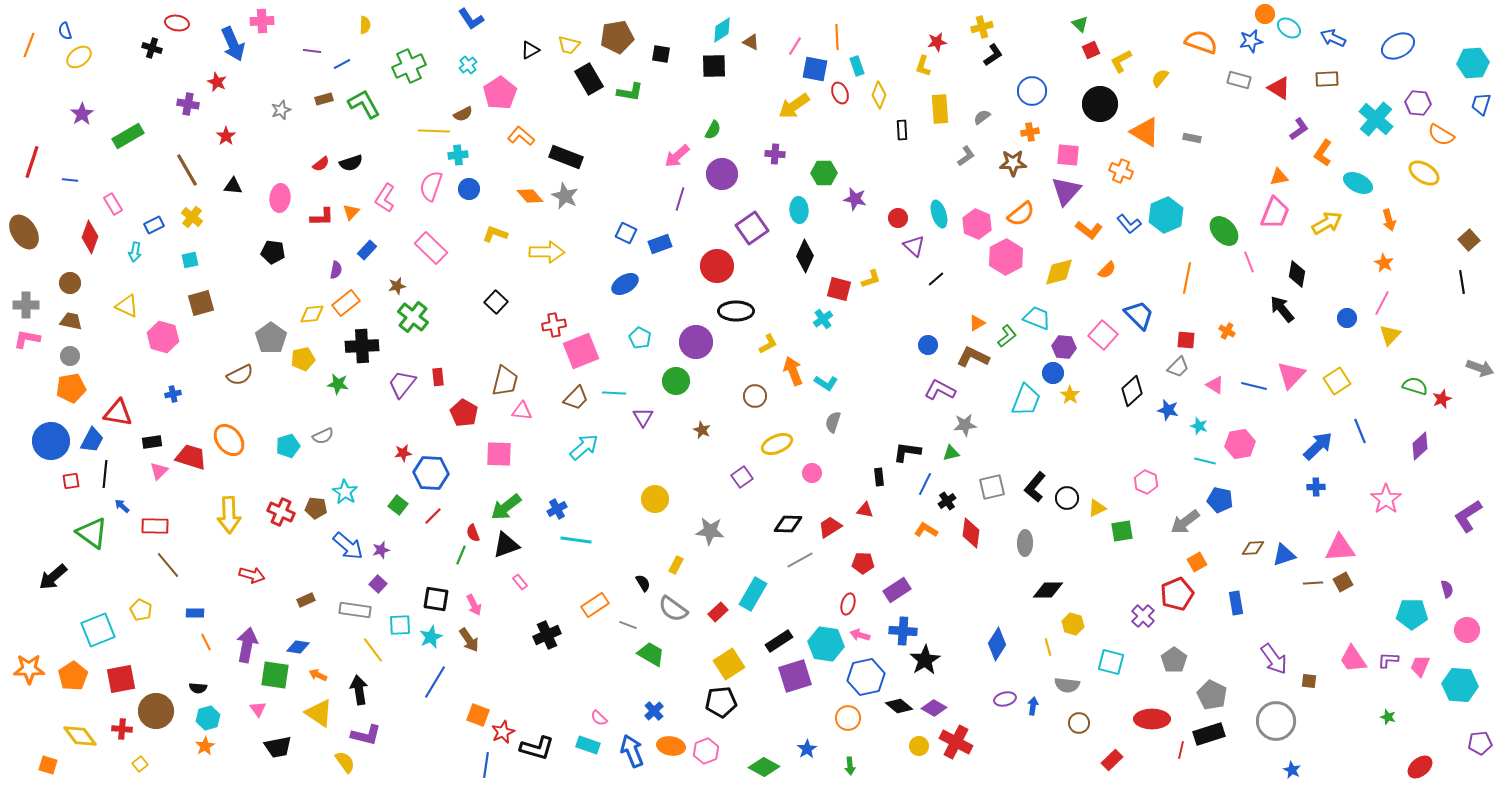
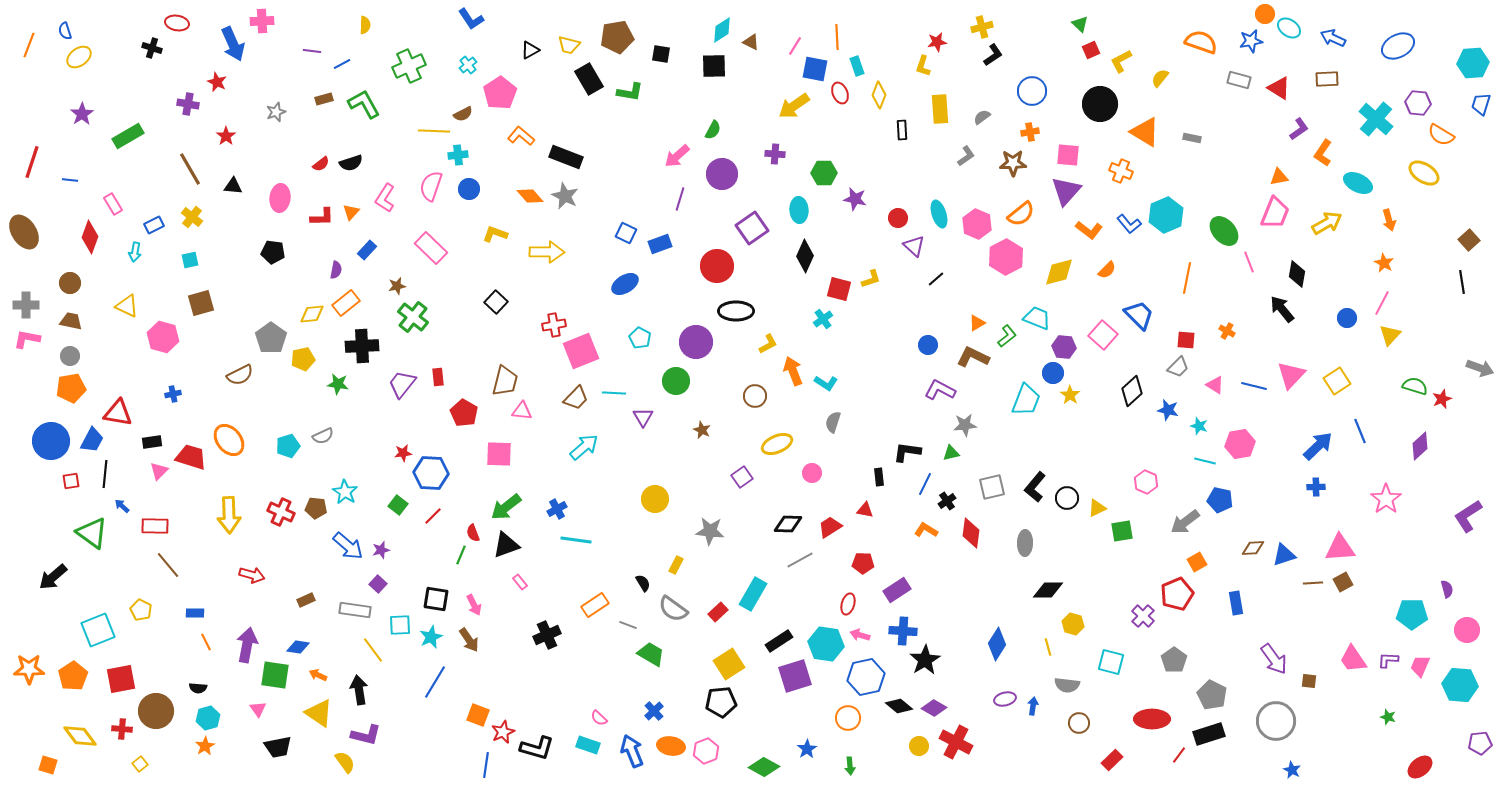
gray star at (281, 110): moved 5 px left, 2 px down
brown line at (187, 170): moved 3 px right, 1 px up
red line at (1181, 750): moved 2 px left, 5 px down; rotated 24 degrees clockwise
